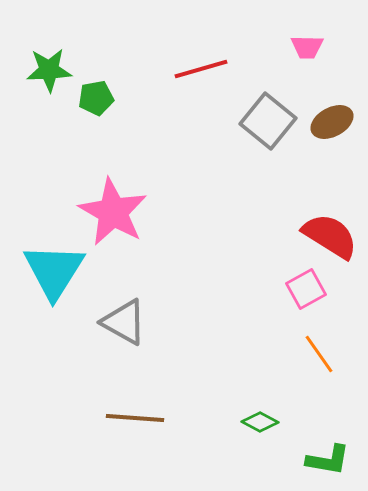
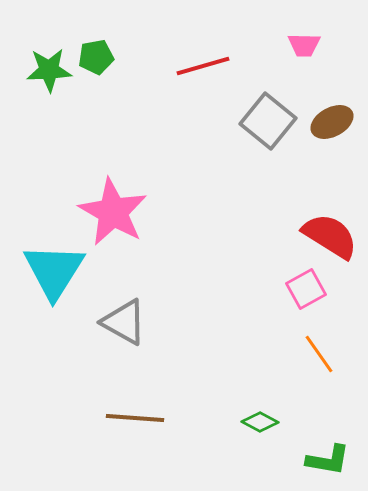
pink trapezoid: moved 3 px left, 2 px up
red line: moved 2 px right, 3 px up
green pentagon: moved 41 px up
